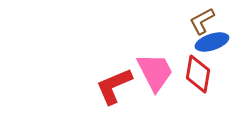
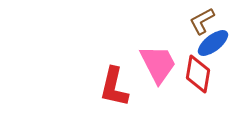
blue ellipse: moved 1 px right, 1 px down; rotated 20 degrees counterclockwise
pink trapezoid: moved 3 px right, 8 px up
red L-shape: moved 1 px down; rotated 54 degrees counterclockwise
